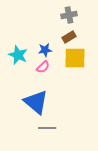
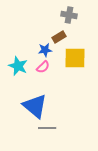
gray cross: rotated 21 degrees clockwise
brown rectangle: moved 10 px left
cyan star: moved 11 px down
blue triangle: moved 1 px left, 4 px down
